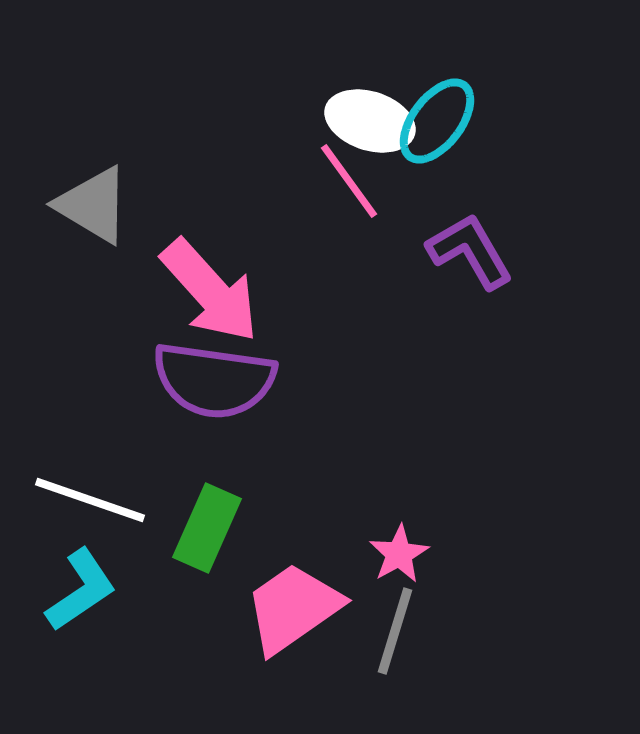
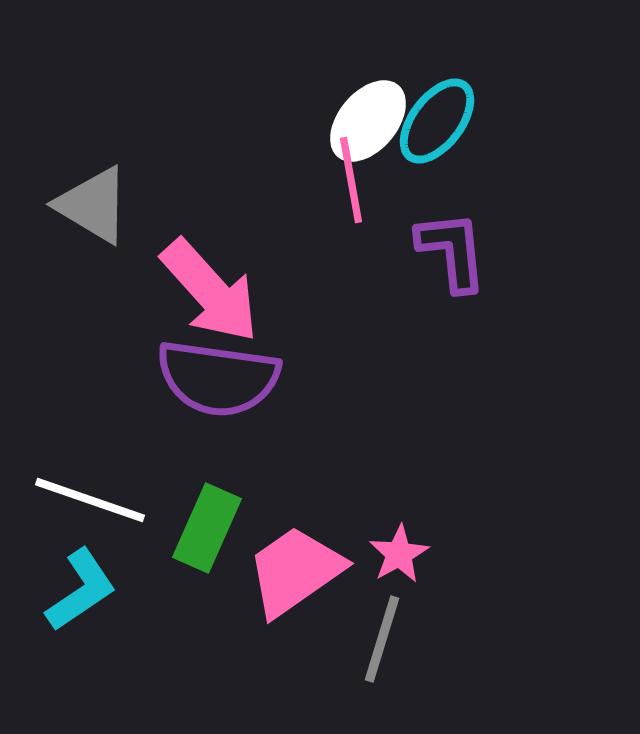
white ellipse: moved 2 px left; rotated 68 degrees counterclockwise
pink line: moved 2 px right, 1 px up; rotated 26 degrees clockwise
purple L-shape: moved 18 px left; rotated 24 degrees clockwise
purple semicircle: moved 4 px right, 2 px up
pink trapezoid: moved 2 px right, 37 px up
gray line: moved 13 px left, 8 px down
